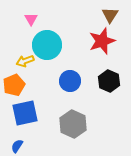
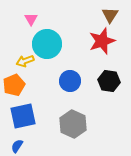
cyan circle: moved 1 px up
black hexagon: rotated 15 degrees counterclockwise
blue square: moved 2 px left, 3 px down
